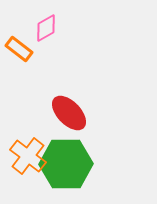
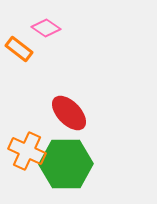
pink diamond: rotated 64 degrees clockwise
orange cross: moved 1 px left, 5 px up; rotated 12 degrees counterclockwise
